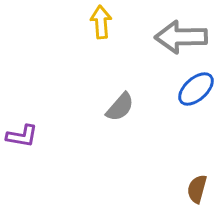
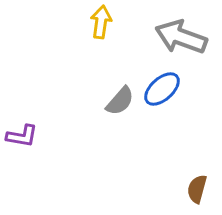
yellow arrow: rotated 12 degrees clockwise
gray arrow: rotated 21 degrees clockwise
blue ellipse: moved 34 px left
gray semicircle: moved 6 px up
